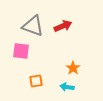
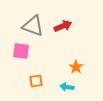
orange star: moved 3 px right, 1 px up
